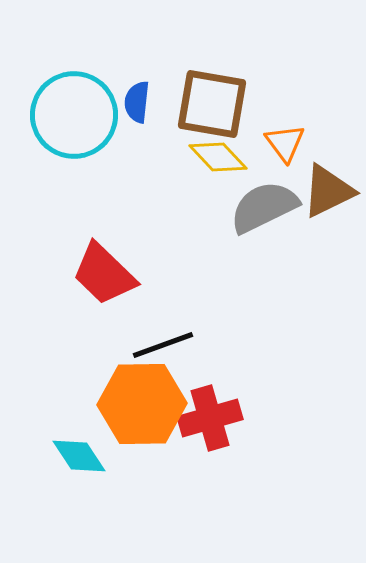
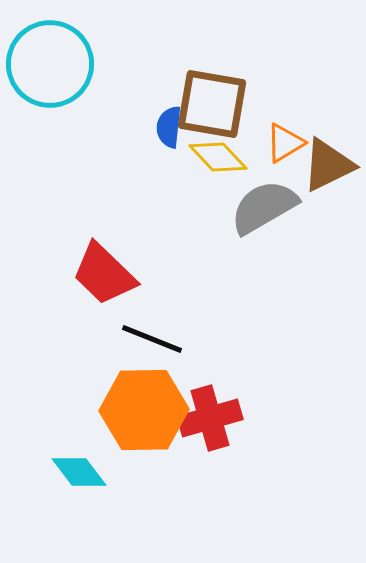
blue semicircle: moved 32 px right, 25 px down
cyan circle: moved 24 px left, 51 px up
orange triangle: rotated 36 degrees clockwise
brown triangle: moved 26 px up
gray semicircle: rotated 4 degrees counterclockwise
black line: moved 11 px left, 6 px up; rotated 42 degrees clockwise
orange hexagon: moved 2 px right, 6 px down
cyan diamond: moved 16 px down; rotated 4 degrees counterclockwise
